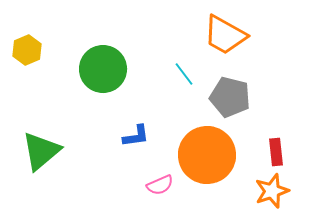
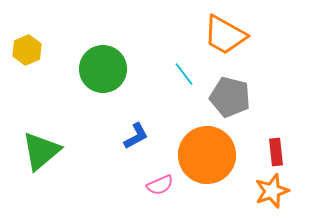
blue L-shape: rotated 20 degrees counterclockwise
